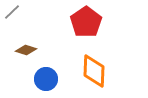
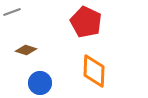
gray line: rotated 24 degrees clockwise
red pentagon: rotated 12 degrees counterclockwise
blue circle: moved 6 px left, 4 px down
